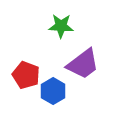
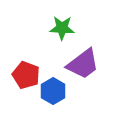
green star: moved 1 px right, 2 px down
